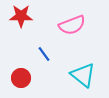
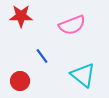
blue line: moved 2 px left, 2 px down
red circle: moved 1 px left, 3 px down
